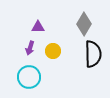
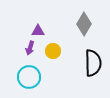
purple triangle: moved 4 px down
black semicircle: moved 9 px down
